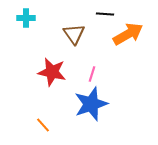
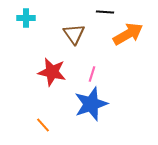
black line: moved 2 px up
